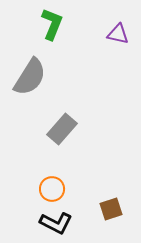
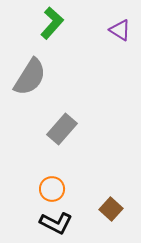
green L-shape: moved 1 px up; rotated 20 degrees clockwise
purple triangle: moved 2 px right, 4 px up; rotated 20 degrees clockwise
brown square: rotated 30 degrees counterclockwise
